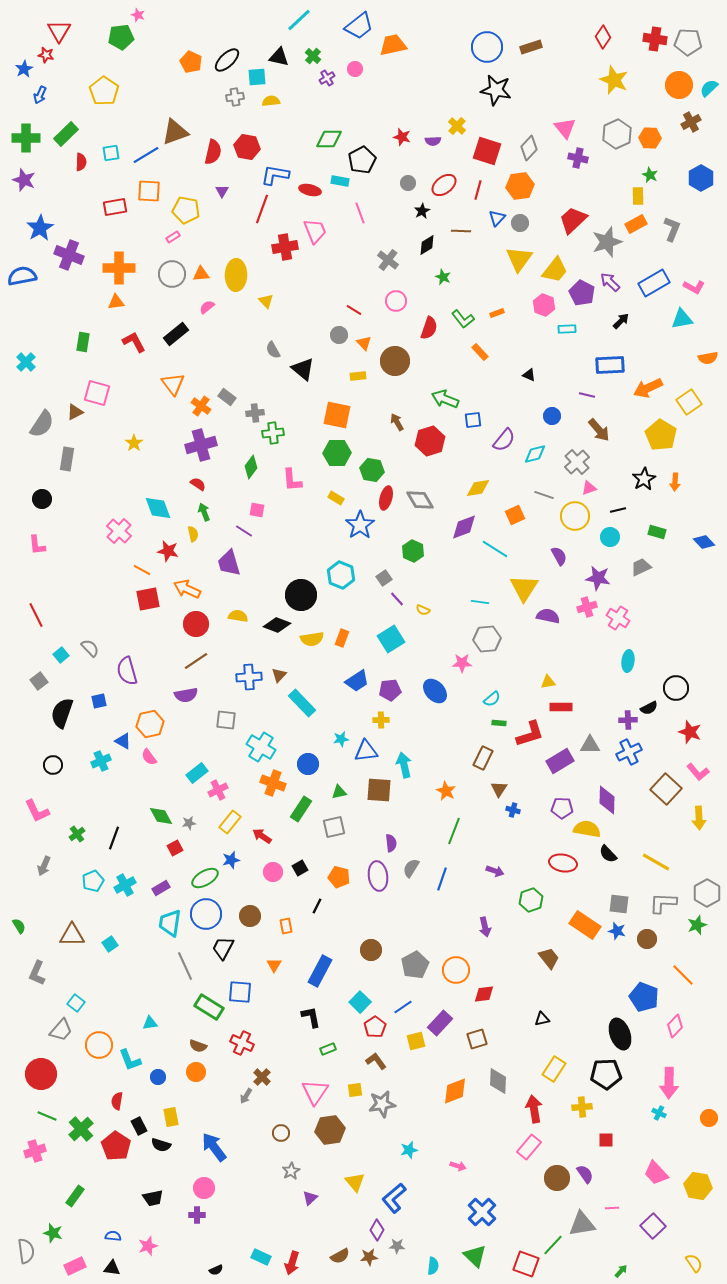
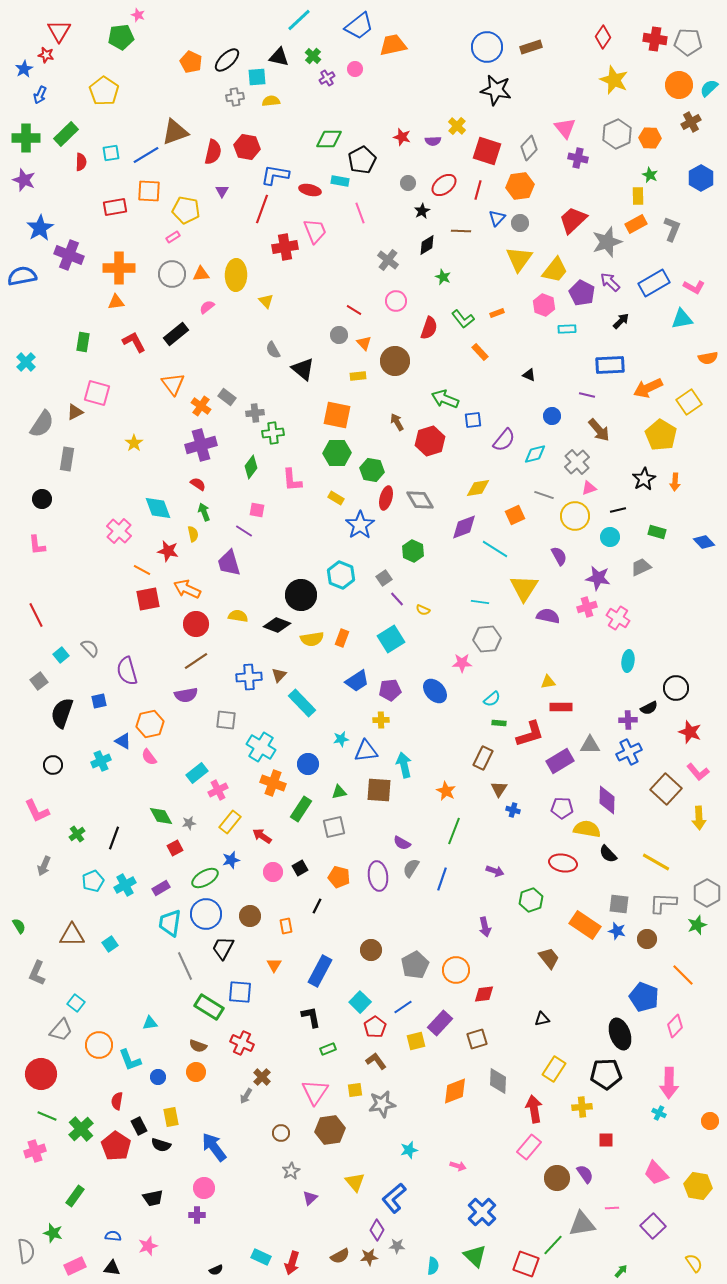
purple semicircle at (391, 843): moved 11 px right; rotated 126 degrees clockwise
orange circle at (709, 1118): moved 1 px right, 3 px down
